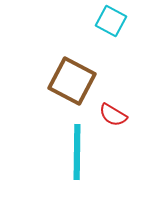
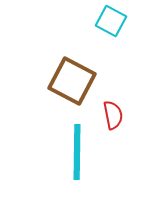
red semicircle: rotated 132 degrees counterclockwise
